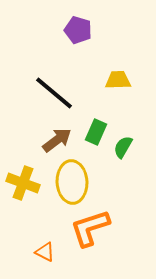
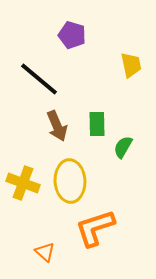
purple pentagon: moved 6 px left, 5 px down
yellow trapezoid: moved 13 px right, 15 px up; rotated 80 degrees clockwise
black line: moved 15 px left, 14 px up
green rectangle: moved 1 px right, 8 px up; rotated 25 degrees counterclockwise
brown arrow: moved 14 px up; rotated 104 degrees clockwise
yellow ellipse: moved 2 px left, 1 px up
orange L-shape: moved 5 px right
orange triangle: rotated 15 degrees clockwise
